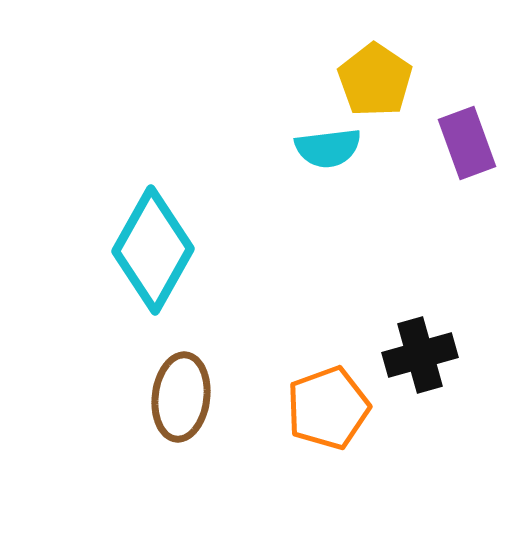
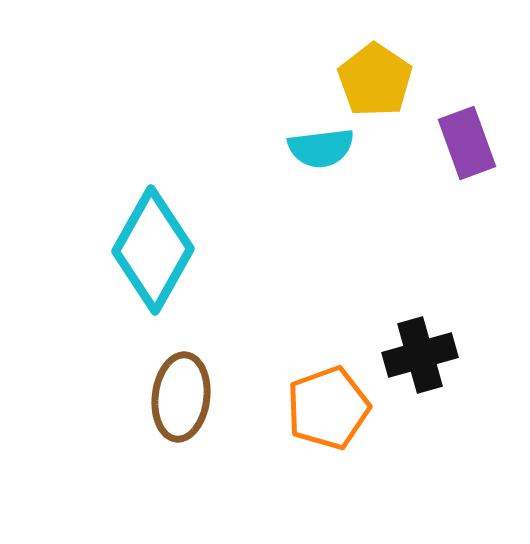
cyan semicircle: moved 7 px left
